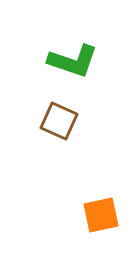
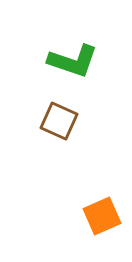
orange square: moved 1 px right, 1 px down; rotated 12 degrees counterclockwise
